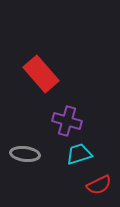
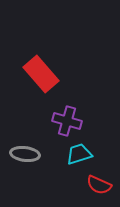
red semicircle: rotated 50 degrees clockwise
